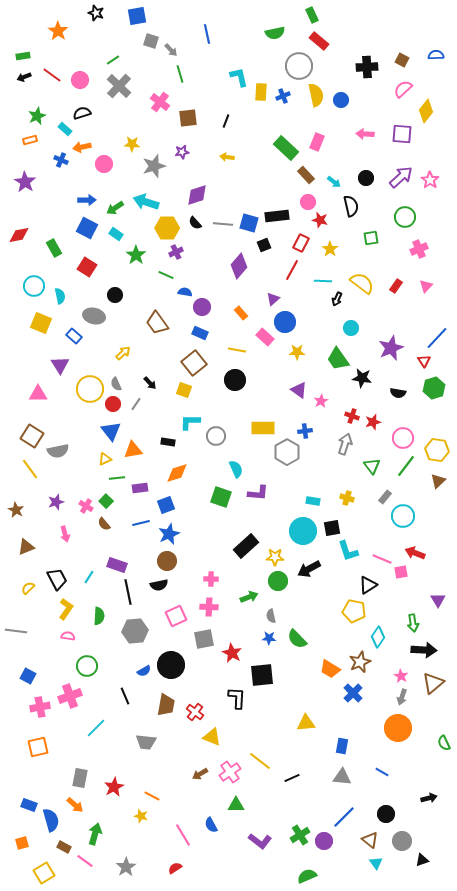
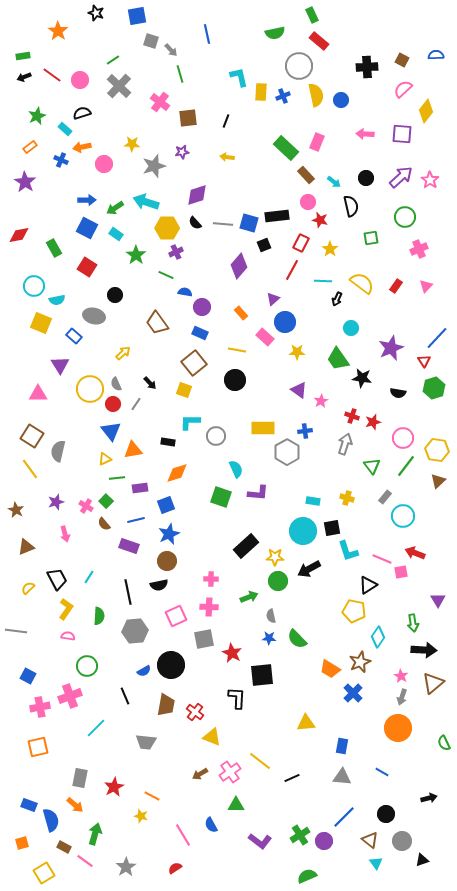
orange rectangle at (30, 140): moved 7 px down; rotated 24 degrees counterclockwise
cyan semicircle at (60, 296): moved 3 px left, 4 px down; rotated 91 degrees clockwise
gray semicircle at (58, 451): rotated 115 degrees clockwise
blue line at (141, 523): moved 5 px left, 3 px up
purple rectangle at (117, 565): moved 12 px right, 19 px up
